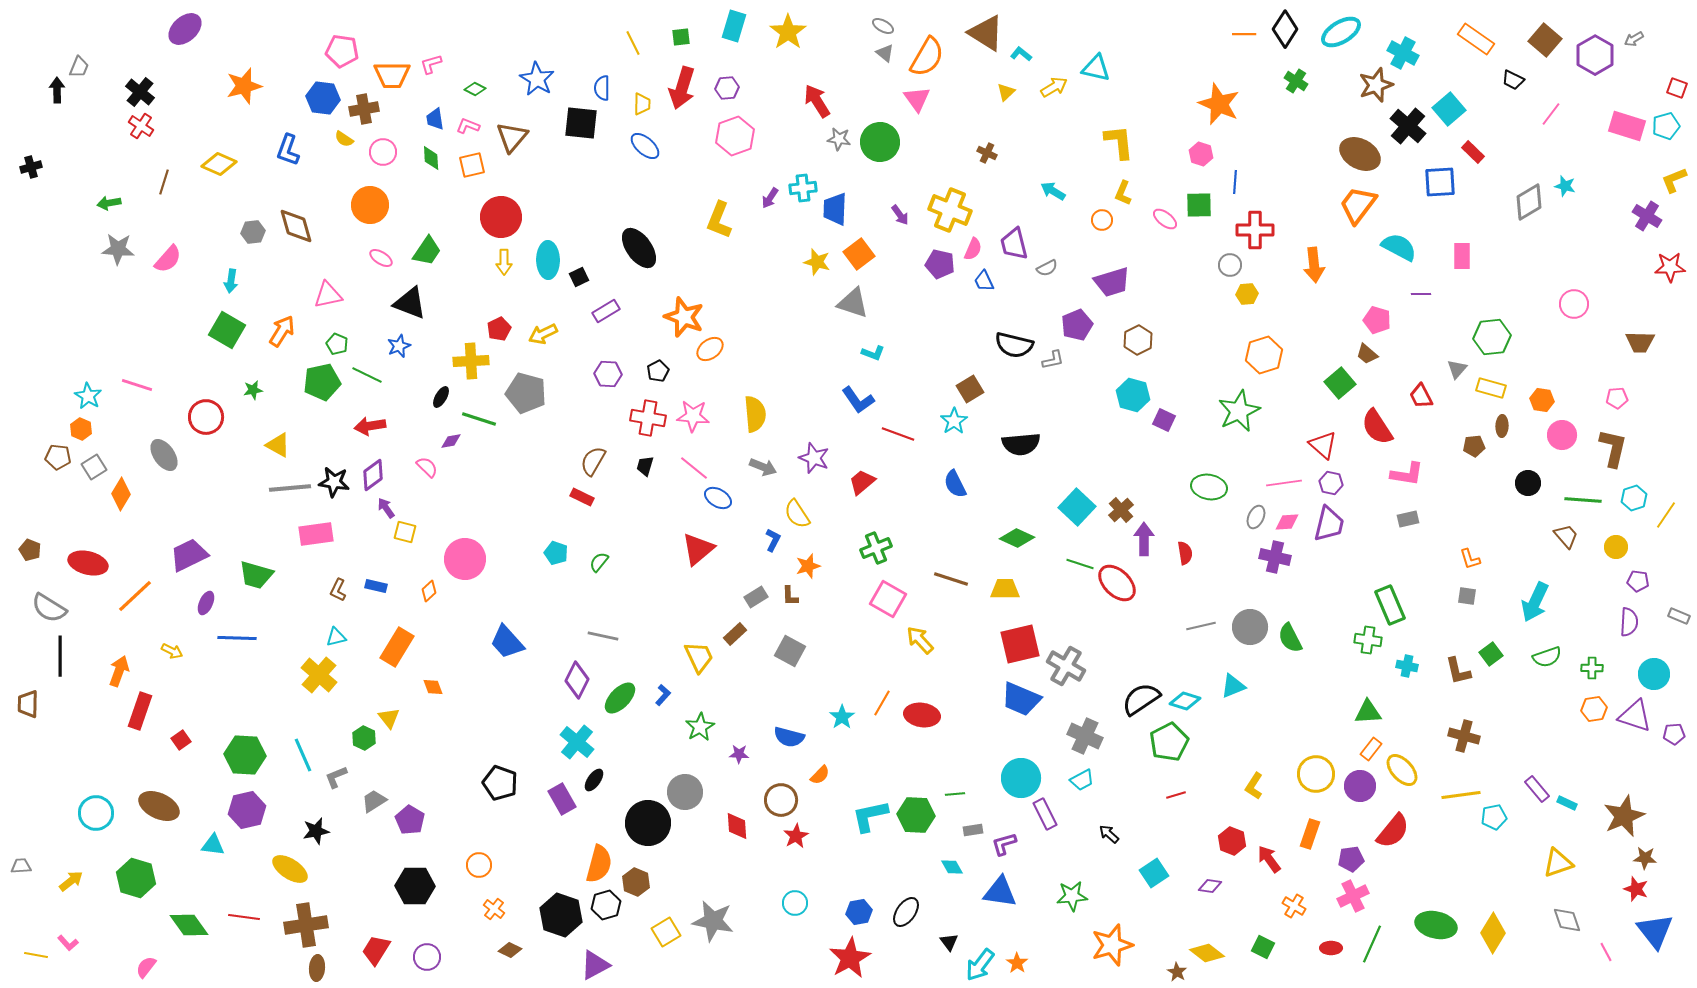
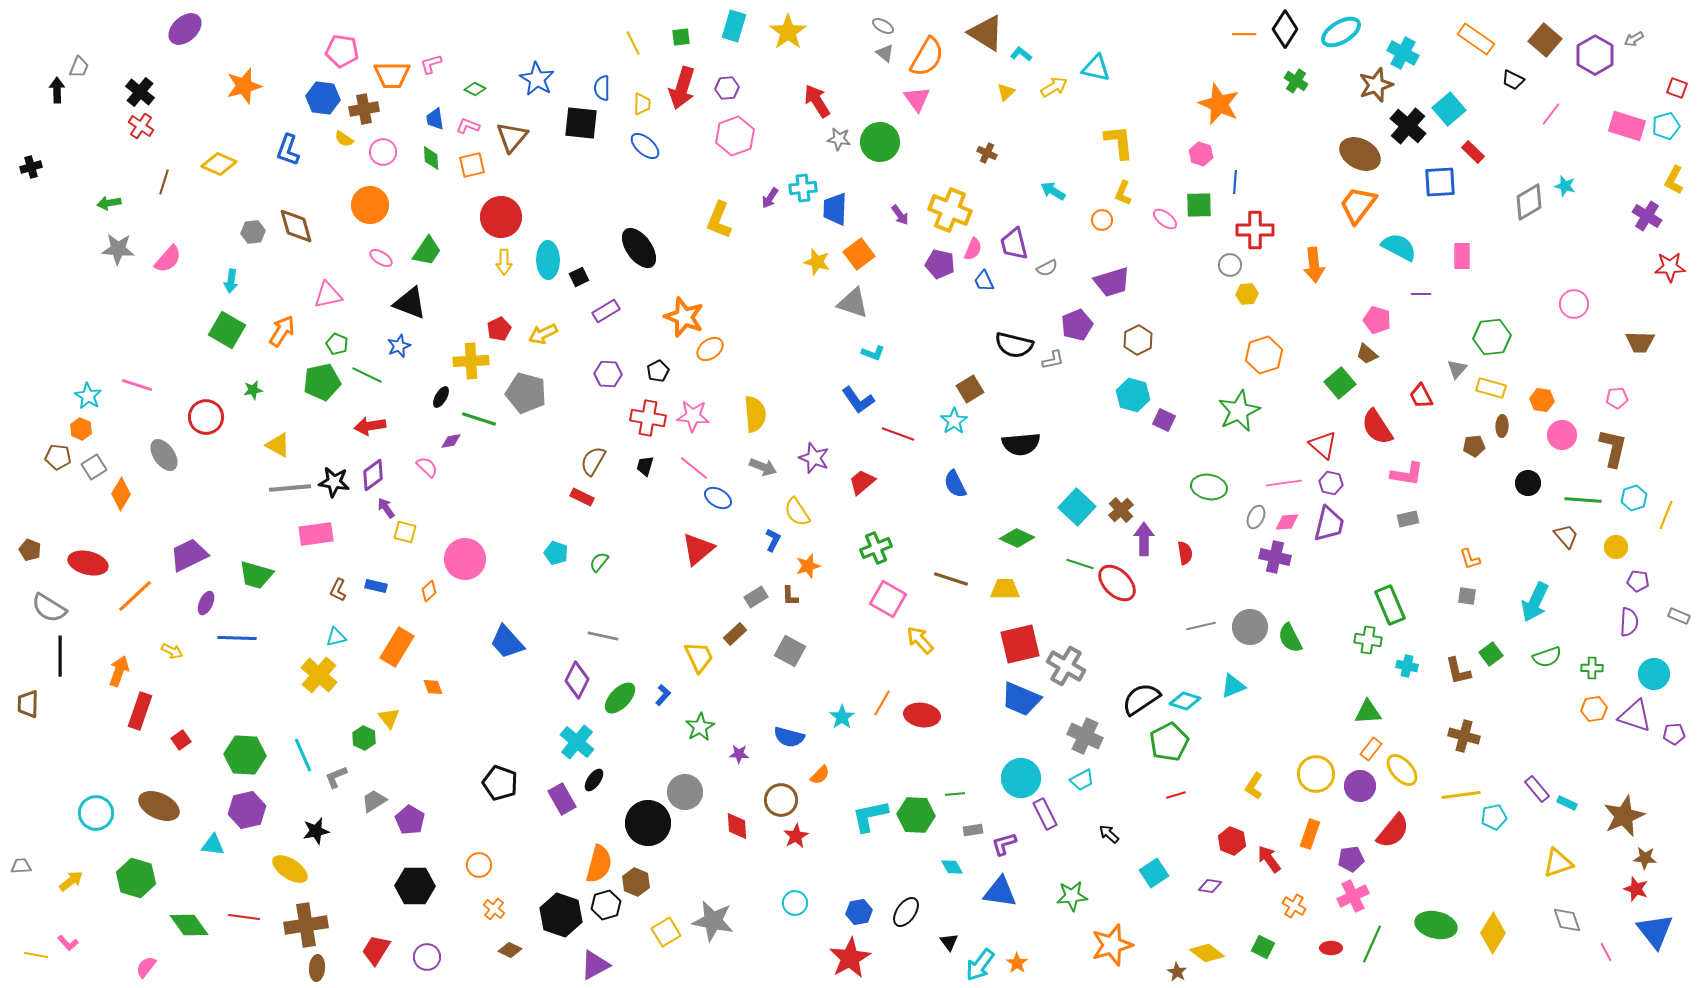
yellow L-shape at (1674, 180): rotated 40 degrees counterclockwise
yellow semicircle at (797, 514): moved 2 px up
yellow line at (1666, 515): rotated 12 degrees counterclockwise
